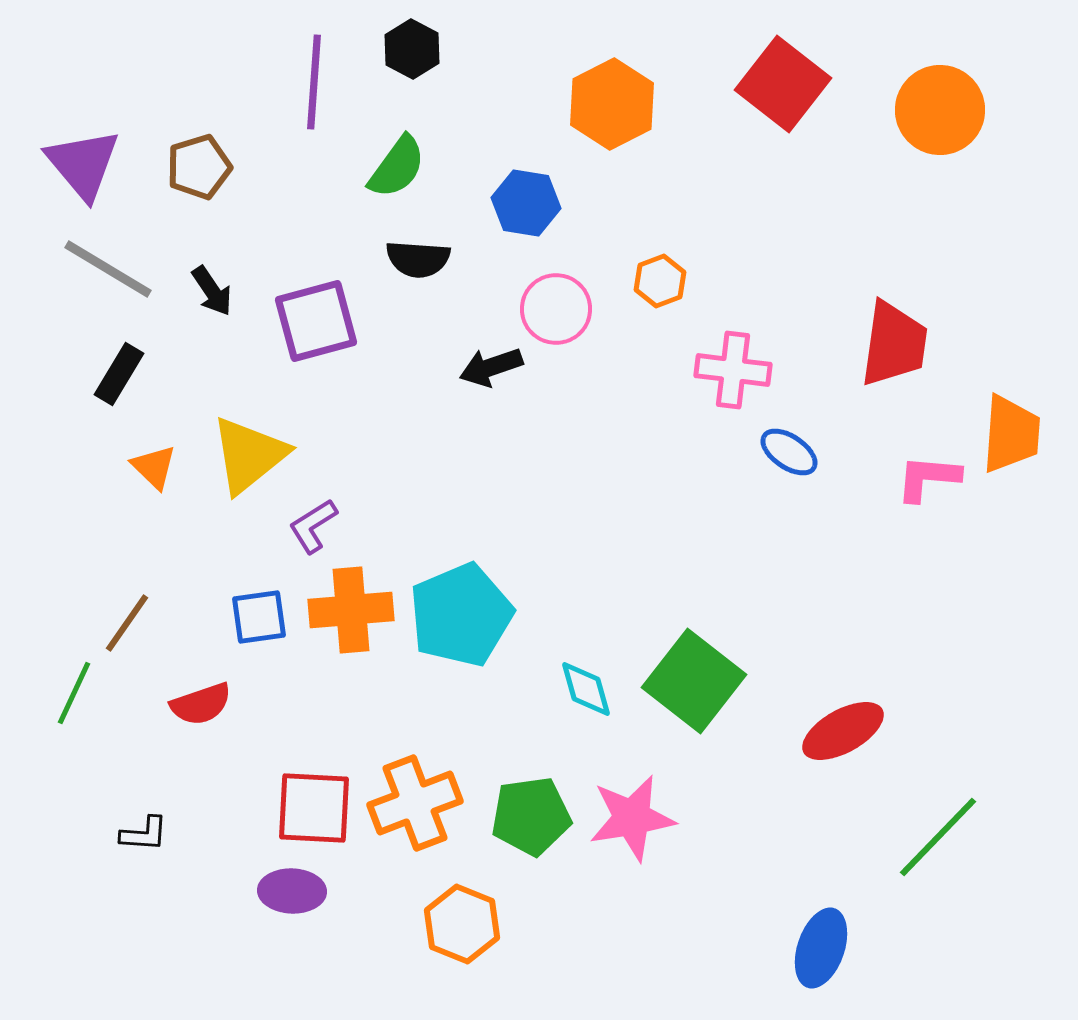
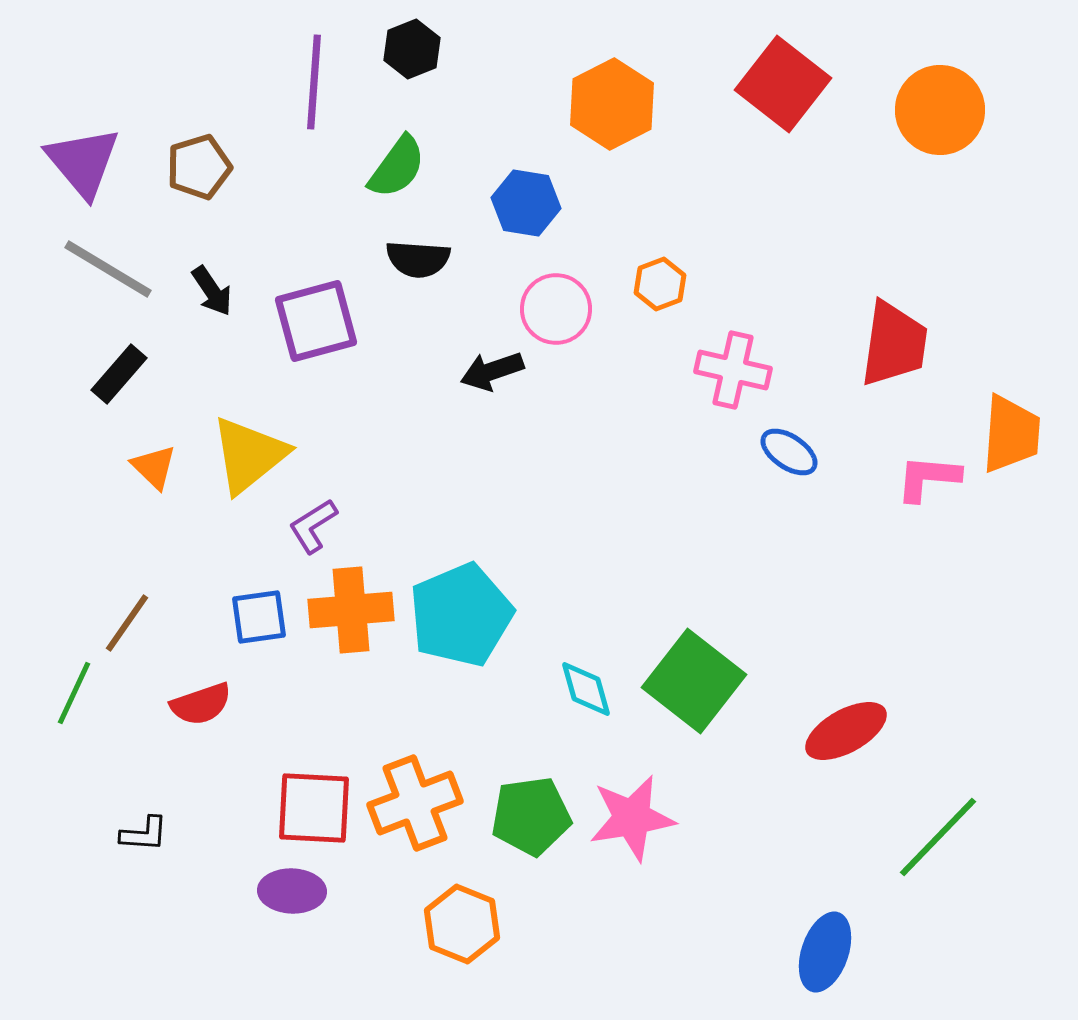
black hexagon at (412, 49): rotated 10 degrees clockwise
purple triangle at (83, 164): moved 2 px up
orange hexagon at (660, 281): moved 3 px down
black arrow at (491, 367): moved 1 px right, 4 px down
pink cross at (733, 370): rotated 6 degrees clockwise
black rectangle at (119, 374): rotated 10 degrees clockwise
red ellipse at (843, 731): moved 3 px right
blue ellipse at (821, 948): moved 4 px right, 4 px down
